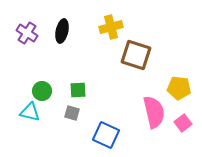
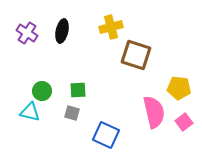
pink square: moved 1 px right, 1 px up
